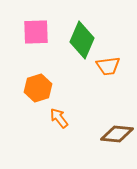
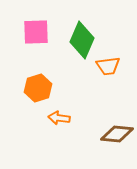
orange arrow: rotated 45 degrees counterclockwise
